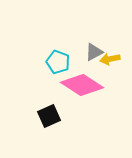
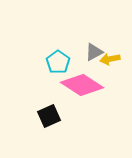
cyan pentagon: rotated 15 degrees clockwise
